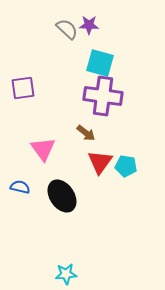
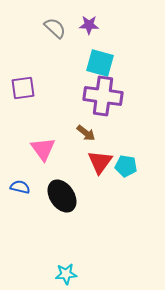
gray semicircle: moved 12 px left, 1 px up
